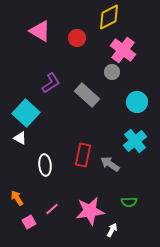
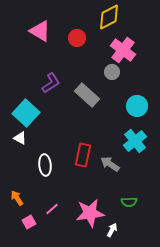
cyan circle: moved 4 px down
pink star: moved 2 px down
